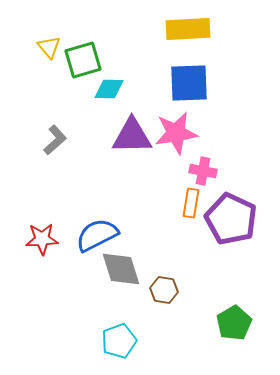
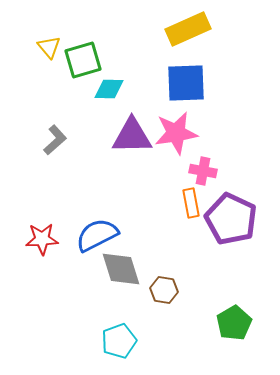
yellow rectangle: rotated 21 degrees counterclockwise
blue square: moved 3 px left
orange rectangle: rotated 20 degrees counterclockwise
